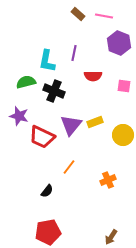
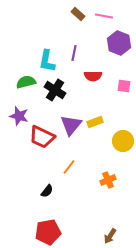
black cross: moved 1 px right, 1 px up; rotated 10 degrees clockwise
yellow circle: moved 6 px down
brown arrow: moved 1 px left, 1 px up
